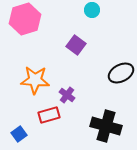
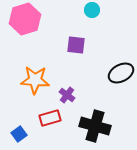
purple square: rotated 30 degrees counterclockwise
red rectangle: moved 1 px right, 3 px down
black cross: moved 11 px left
